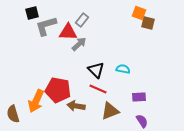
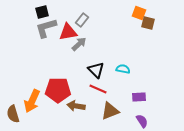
black square: moved 10 px right, 1 px up
gray L-shape: moved 2 px down
red triangle: rotated 12 degrees counterclockwise
red pentagon: rotated 10 degrees counterclockwise
orange arrow: moved 4 px left
